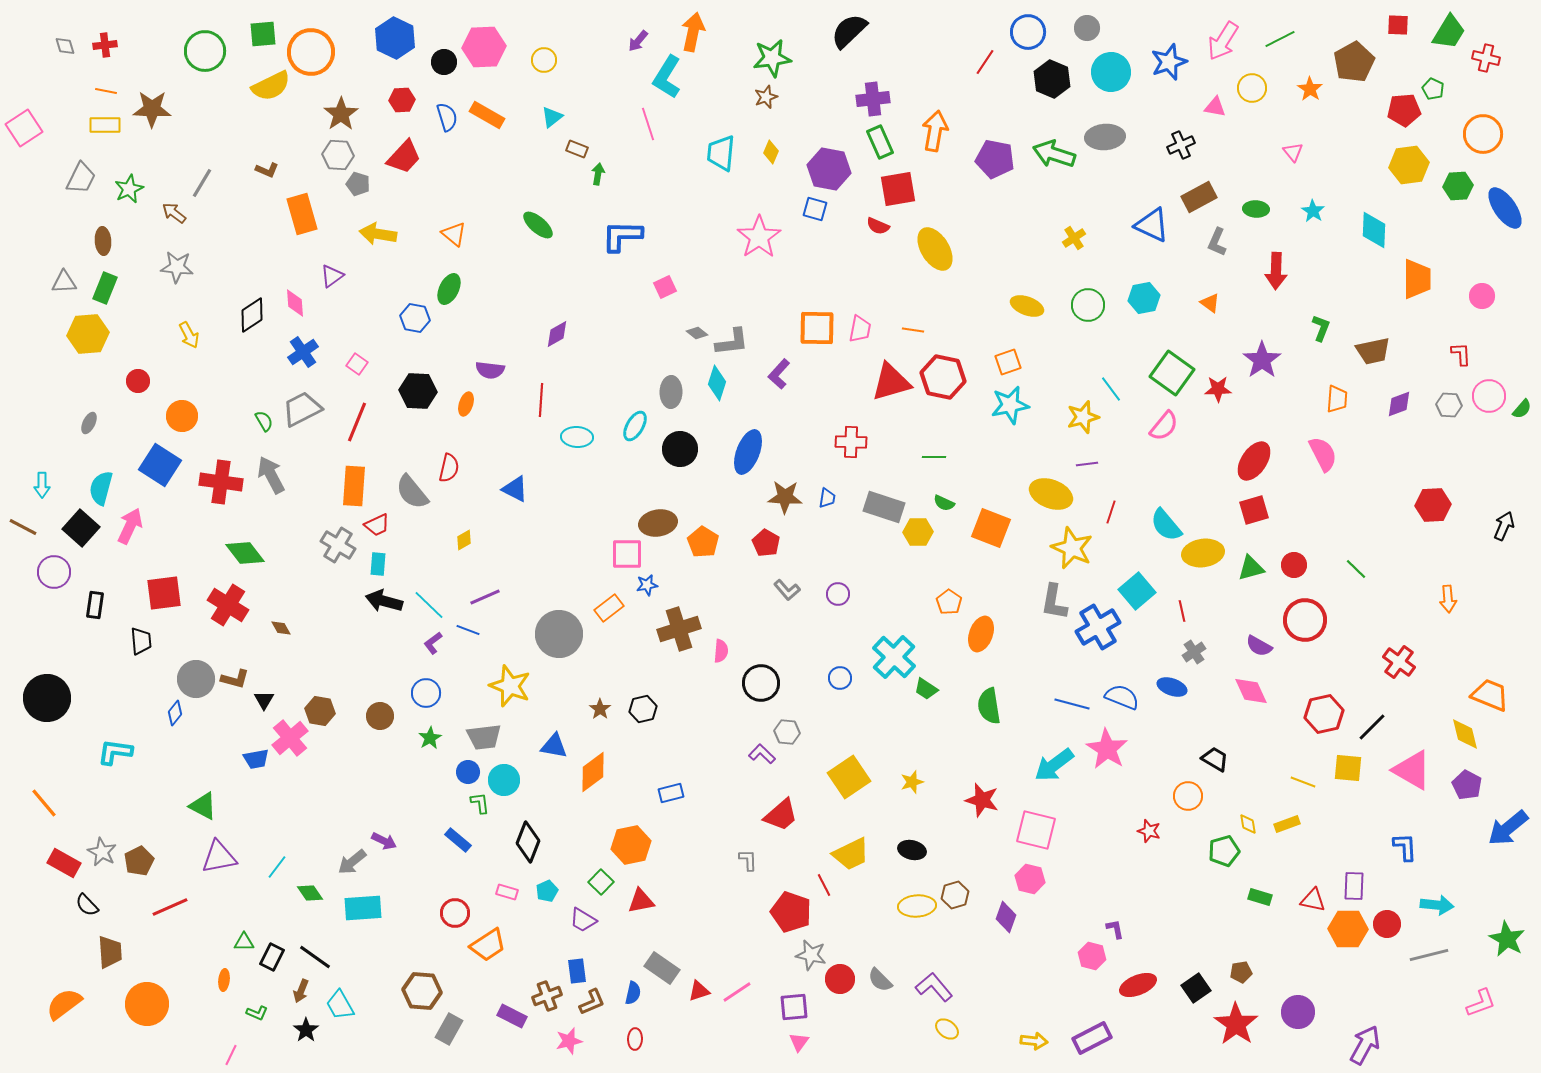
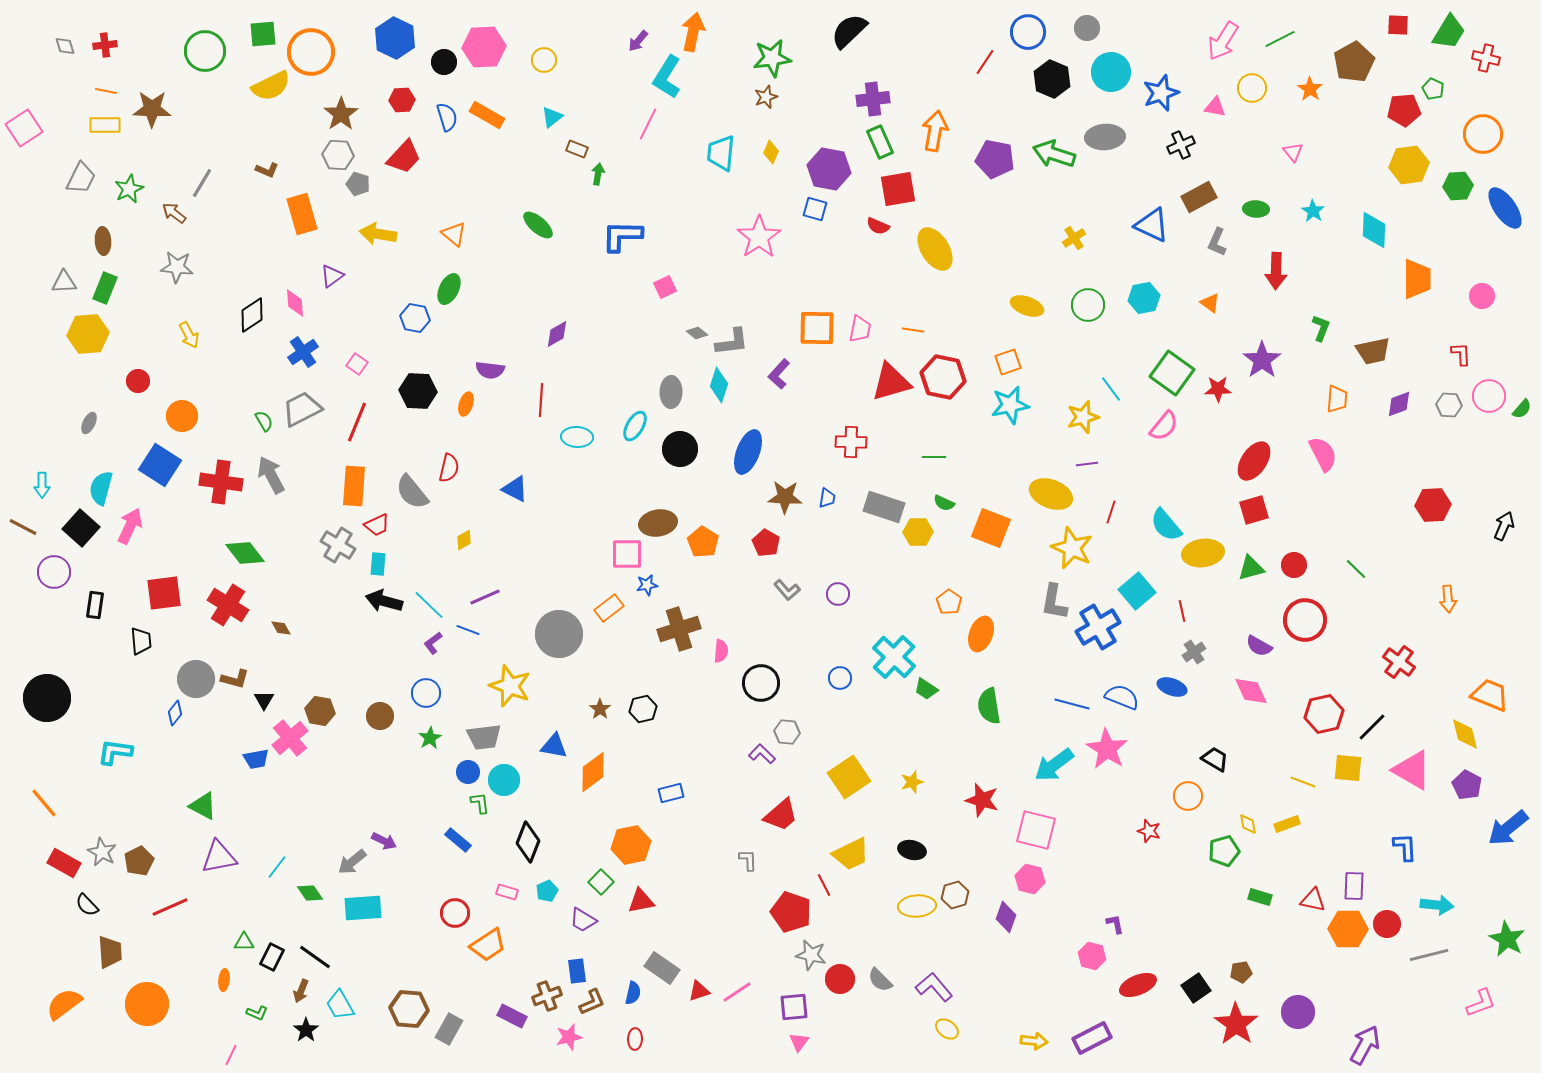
blue star at (1169, 62): moved 8 px left, 31 px down
pink line at (648, 124): rotated 44 degrees clockwise
cyan diamond at (717, 383): moved 2 px right, 2 px down
purple L-shape at (1115, 929): moved 5 px up
brown hexagon at (422, 991): moved 13 px left, 18 px down
pink star at (569, 1041): moved 4 px up
